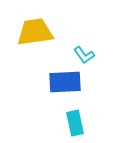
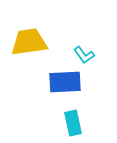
yellow trapezoid: moved 6 px left, 10 px down
cyan rectangle: moved 2 px left
